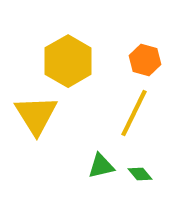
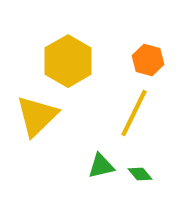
orange hexagon: moved 3 px right
yellow triangle: moved 1 px right, 1 px down; rotated 18 degrees clockwise
